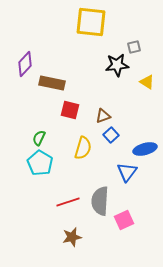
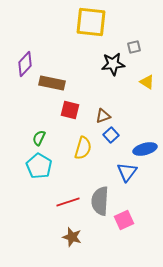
black star: moved 4 px left, 1 px up
cyan pentagon: moved 1 px left, 3 px down
brown star: rotated 30 degrees clockwise
